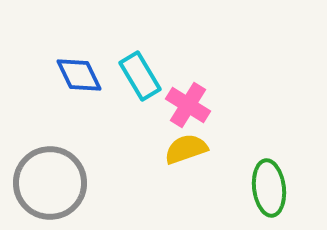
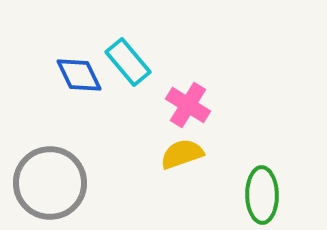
cyan rectangle: moved 12 px left, 14 px up; rotated 9 degrees counterclockwise
yellow semicircle: moved 4 px left, 5 px down
green ellipse: moved 7 px left, 7 px down; rotated 6 degrees clockwise
